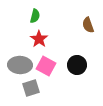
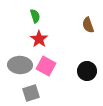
green semicircle: rotated 32 degrees counterclockwise
black circle: moved 10 px right, 6 px down
gray square: moved 5 px down
